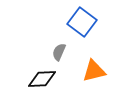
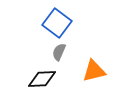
blue square: moved 25 px left, 1 px down
